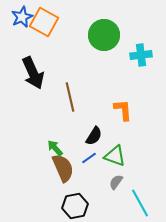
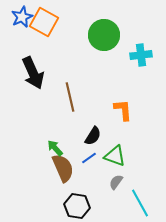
black semicircle: moved 1 px left
black hexagon: moved 2 px right; rotated 20 degrees clockwise
